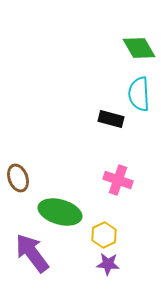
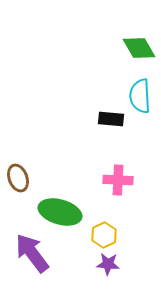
cyan semicircle: moved 1 px right, 2 px down
black rectangle: rotated 10 degrees counterclockwise
pink cross: rotated 16 degrees counterclockwise
